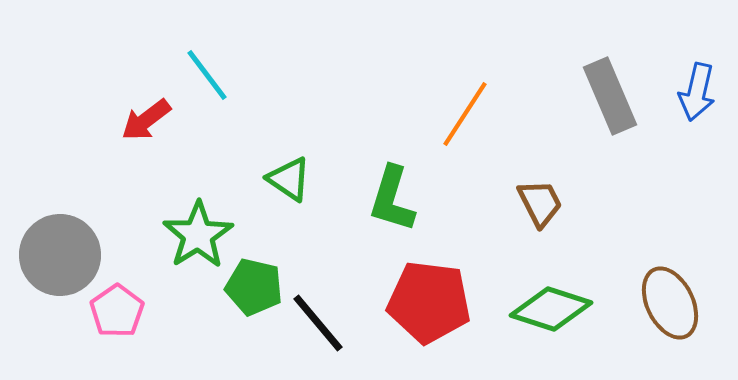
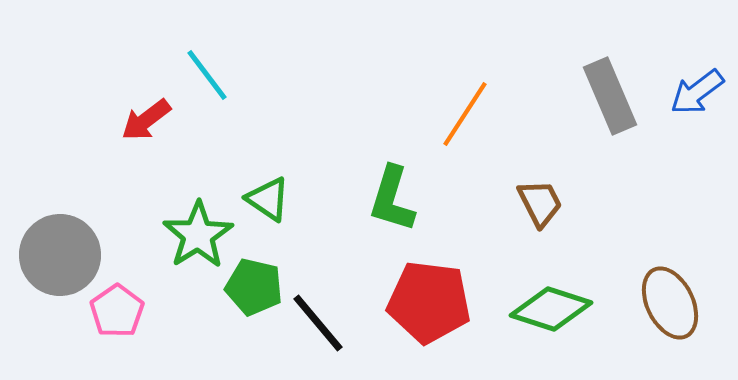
blue arrow: rotated 40 degrees clockwise
green triangle: moved 21 px left, 20 px down
